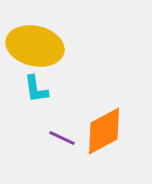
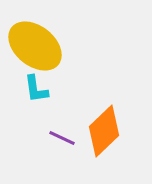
yellow ellipse: rotated 26 degrees clockwise
orange diamond: rotated 15 degrees counterclockwise
